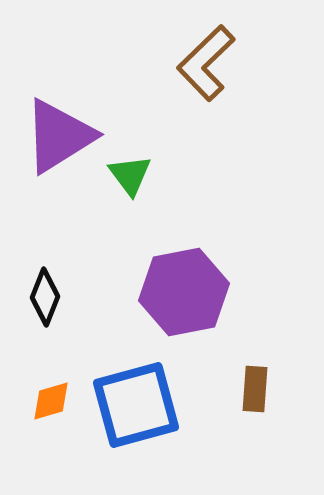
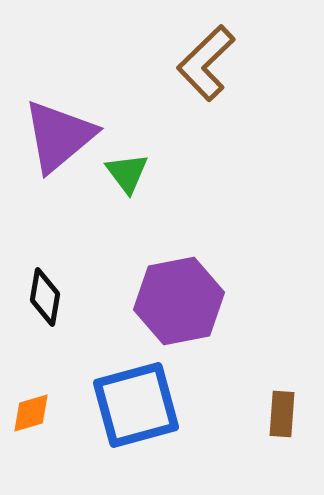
purple triangle: rotated 8 degrees counterclockwise
green triangle: moved 3 px left, 2 px up
purple hexagon: moved 5 px left, 9 px down
black diamond: rotated 12 degrees counterclockwise
brown rectangle: moved 27 px right, 25 px down
orange diamond: moved 20 px left, 12 px down
